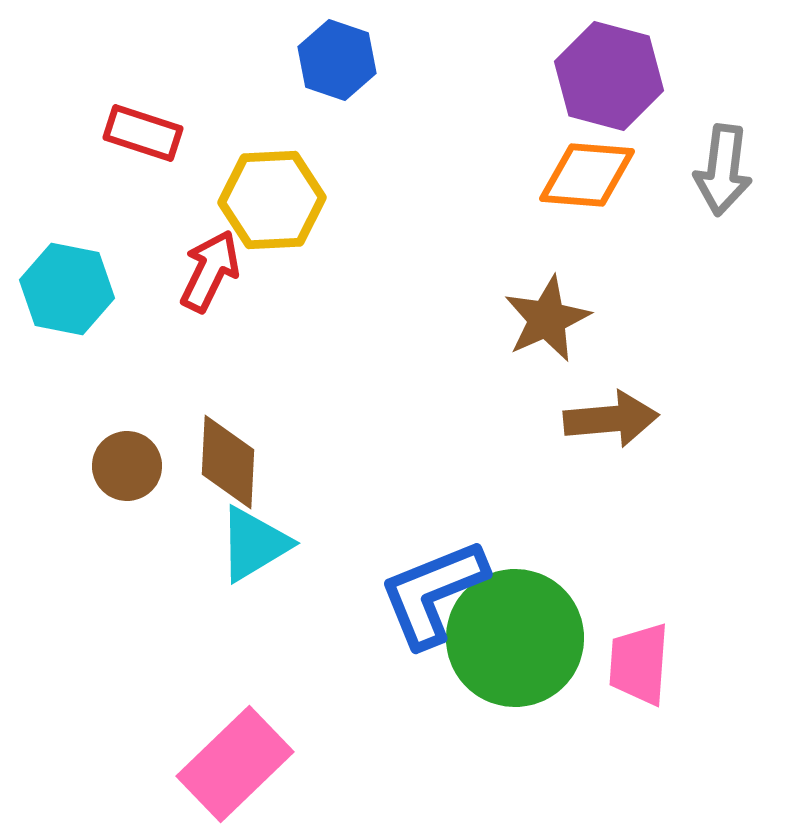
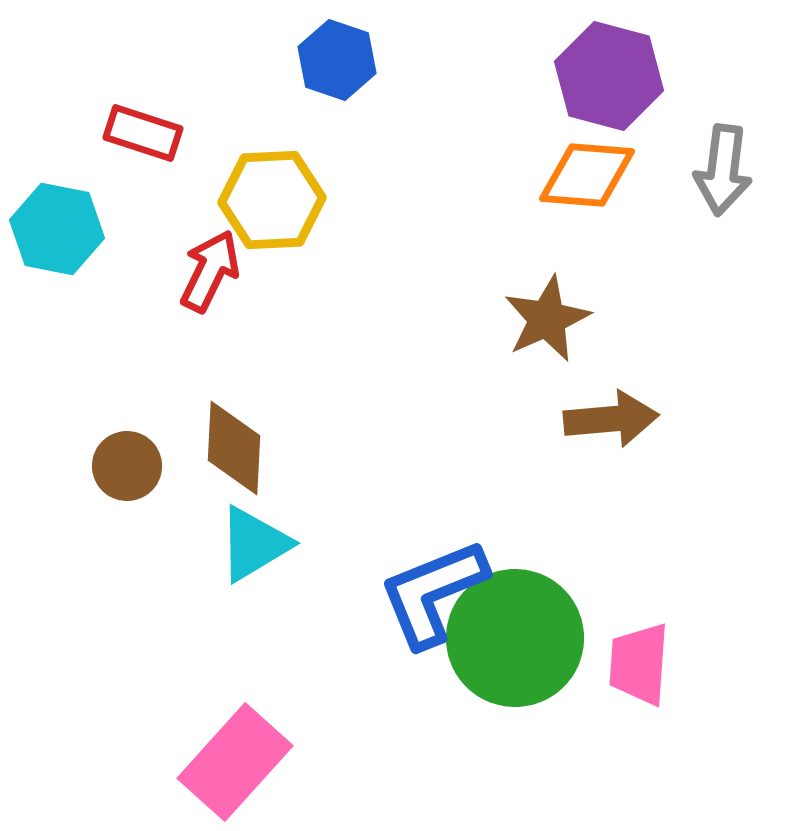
cyan hexagon: moved 10 px left, 60 px up
brown diamond: moved 6 px right, 14 px up
pink rectangle: moved 2 px up; rotated 4 degrees counterclockwise
